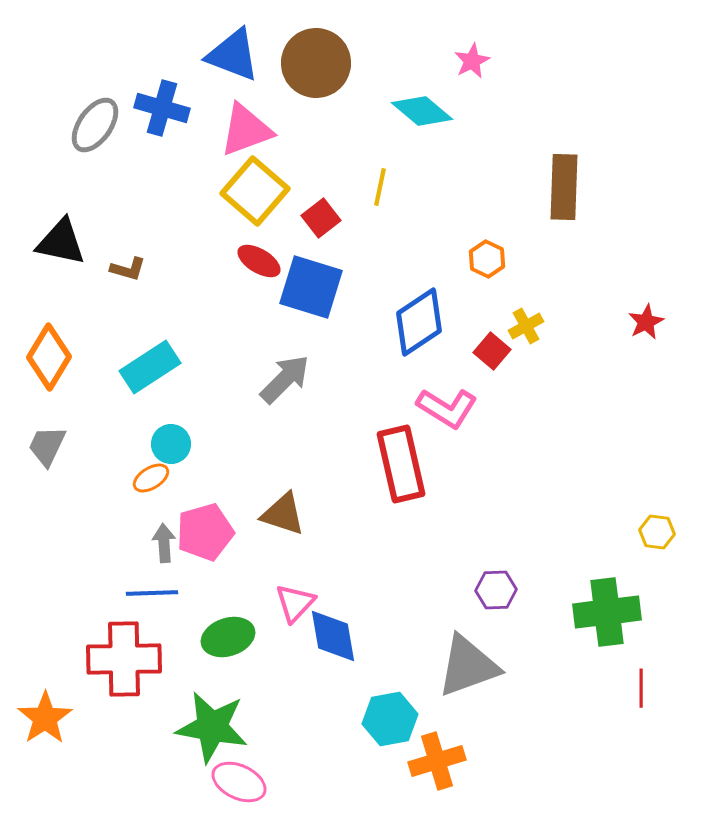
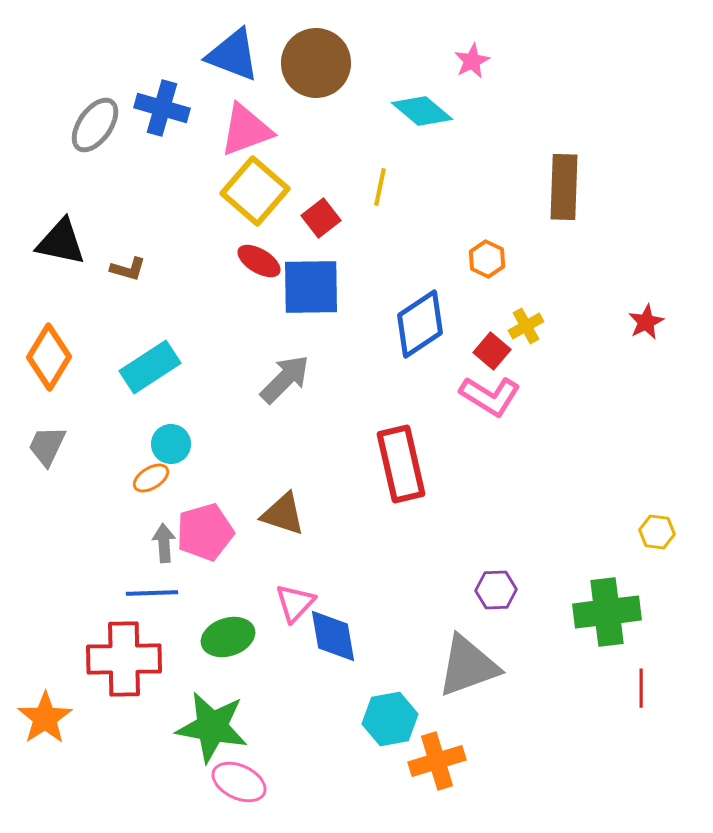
blue square at (311, 287): rotated 18 degrees counterclockwise
blue diamond at (419, 322): moved 1 px right, 2 px down
pink L-shape at (447, 408): moved 43 px right, 12 px up
